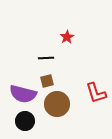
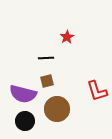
red L-shape: moved 1 px right, 2 px up
brown circle: moved 5 px down
